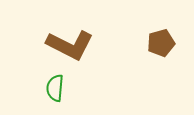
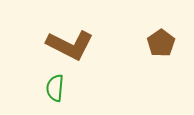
brown pentagon: rotated 20 degrees counterclockwise
